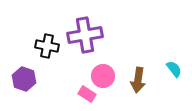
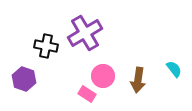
purple cross: moved 2 px up; rotated 20 degrees counterclockwise
black cross: moved 1 px left
